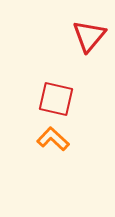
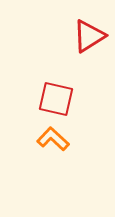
red triangle: rotated 18 degrees clockwise
